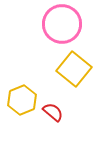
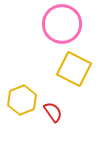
yellow square: rotated 12 degrees counterclockwise
red semicircle: rotated 15 degrees clockwise
